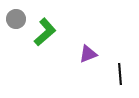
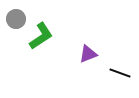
green L-shape: moved 4 px left, 4 px down; rotated 8 degrees clockwise
black line: moved 1 px up; rotated 65 degrees counterclockwise
